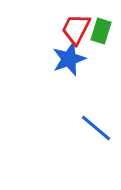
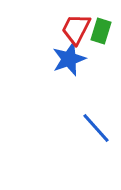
blue line: rotated 8 degrees clockwise
